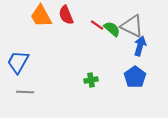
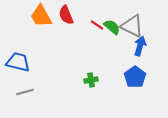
green semicircle: moved 2 px up
blue trapezoid: rotated 75 degrees clockwise
gray line: rotated 18 degrees counterclockwise
